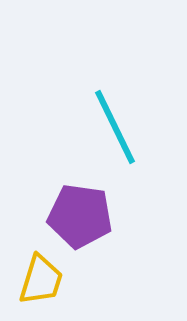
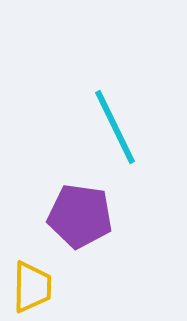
yellow trapezoid: moved 9 px left, 7 px down; rotated 16 degrees counterclockwise
